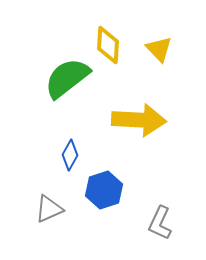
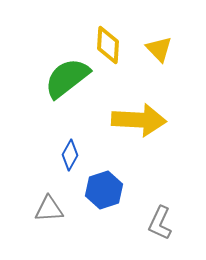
gray triangle: rotated 20 degrees clockwise
